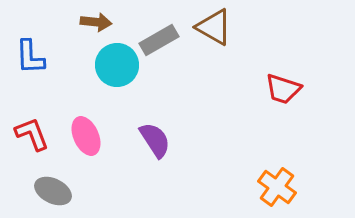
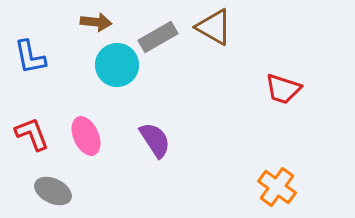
gray rectangle: moved 1 px left, 3 px up
blue L-shape: rotated 9 degrees counterclockwise
